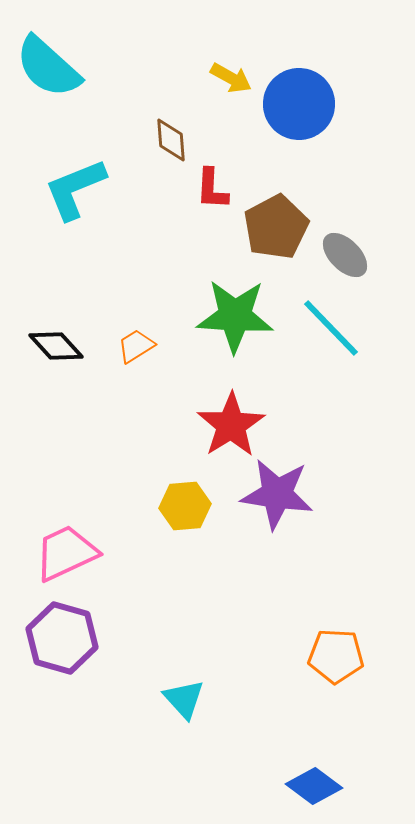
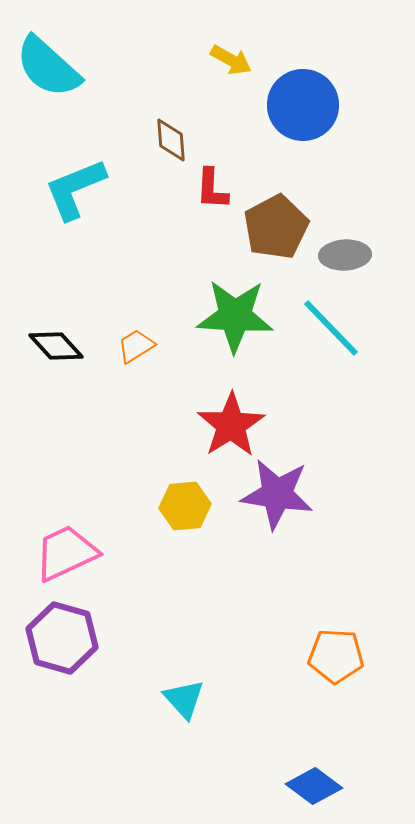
yellow arrow: moved 18 px up
blue circle: moved 4 px right, 1 px down
gray ellipse: rotated 48 degrees counterclockwise
